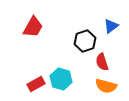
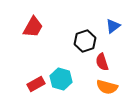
blue triangle: moved 2 px right
orange semicircle: moved 1 px right, 1 px down
